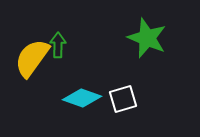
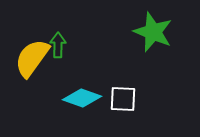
green star: moved 6 px right, 6 px up
white square: rotated 20 degrees clockwise
